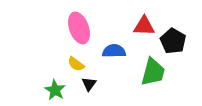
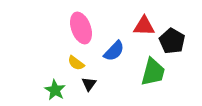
pink ellipse: moved 2 px right
black pentagon: moved 1 px left
blue semicircle: rotated 135 degrees clockwise
yellow semicircle: moved 1 px up
